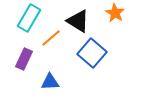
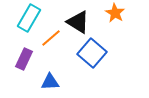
black triangle: moved 1 px down
